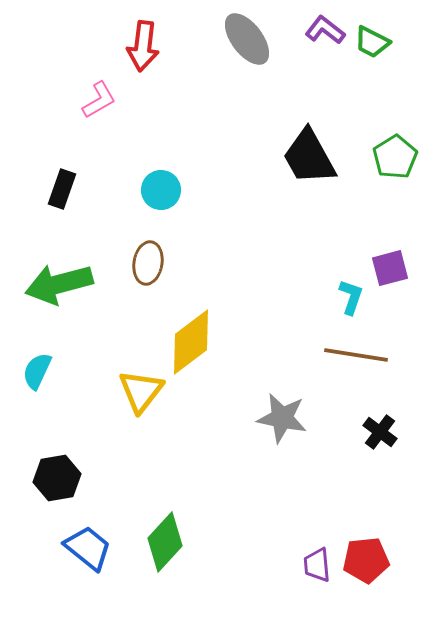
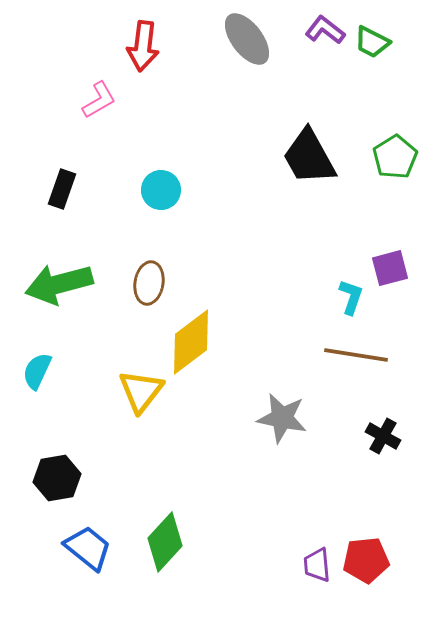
brown ellipse: moved 1 px right, 20 px down
black cross: moved 3 px right, 4 px down; rotated 8 degrees counterclockwise
